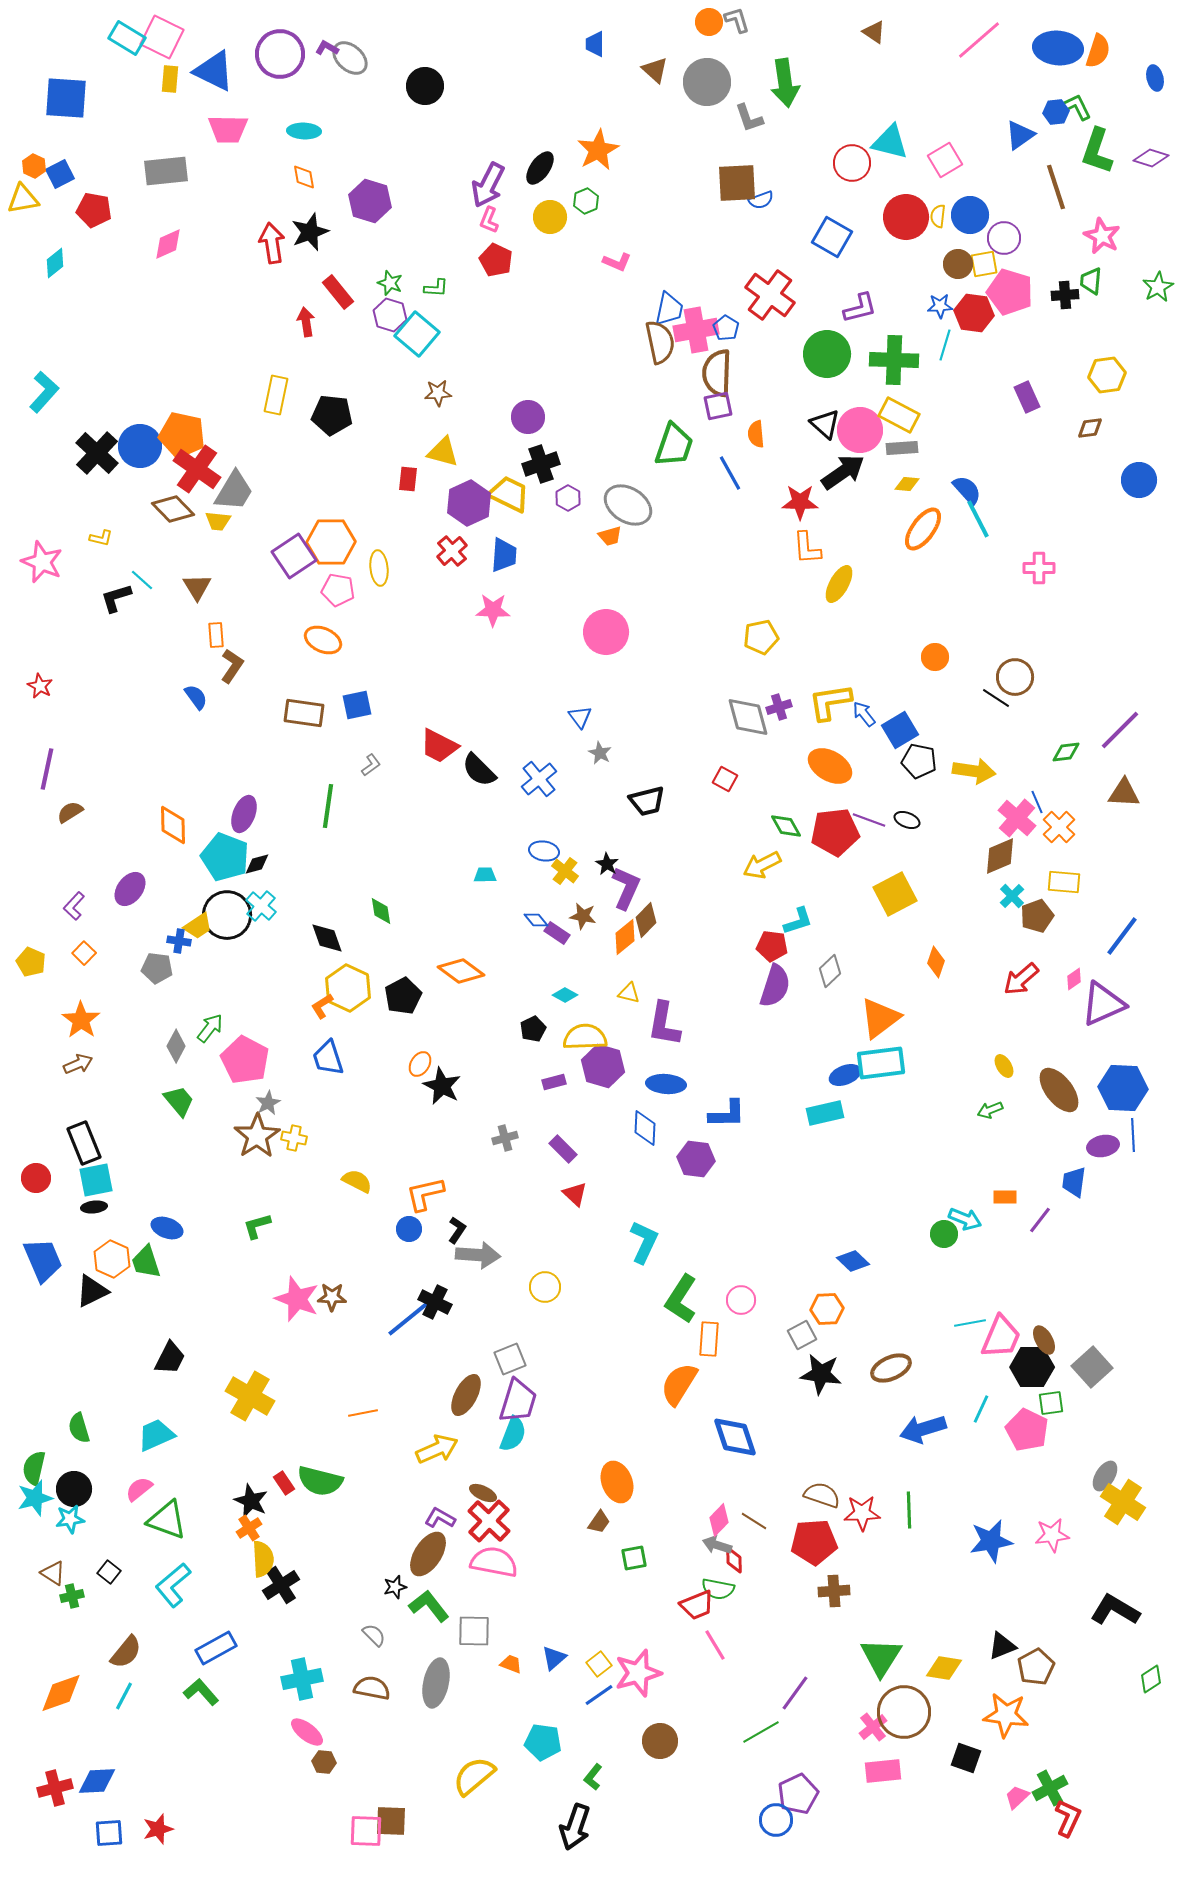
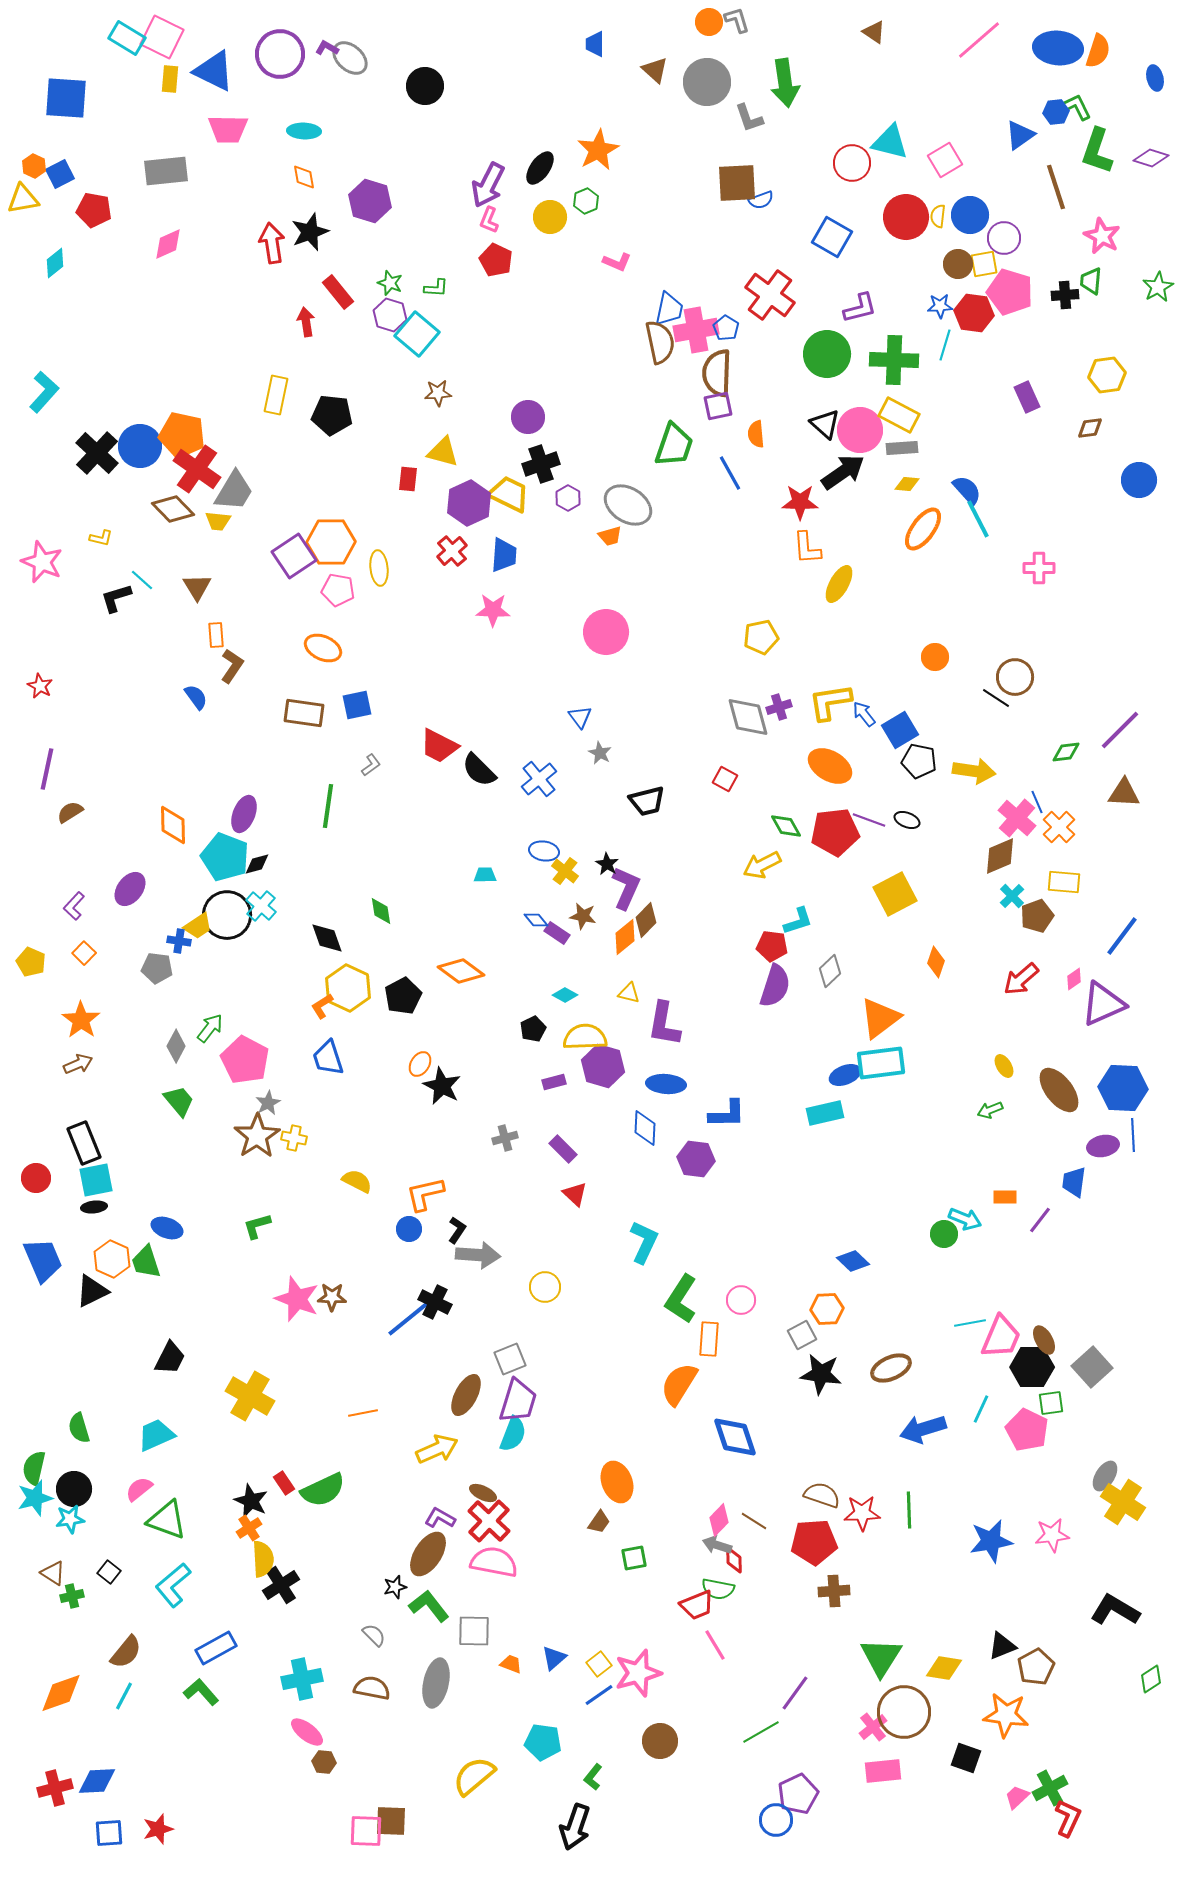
orange ellipse at (323, 640): moved 8 px down
green semicircle at (320, 1481): moved 3 px right, 9 px down; rotated 39 degrees counterclockwise
